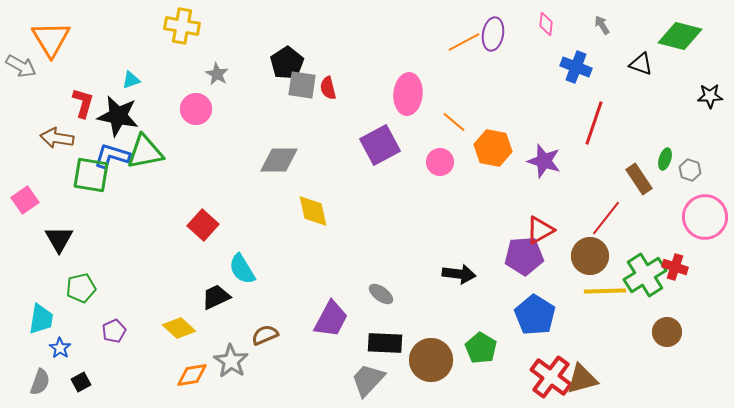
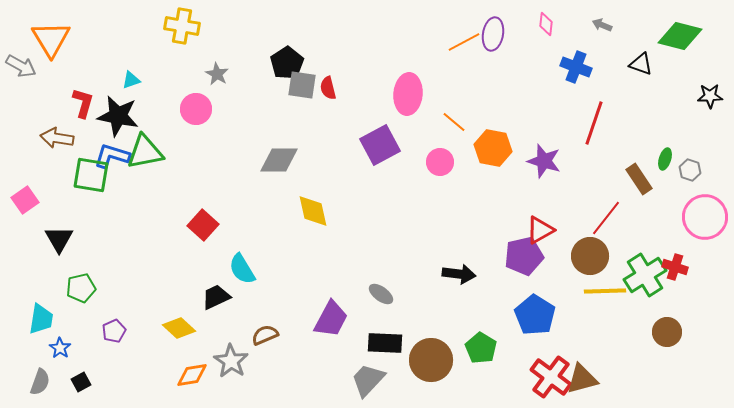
gray arrow at (602, 25): rotated 36 degrees counterclockwise
purple pentagon at (524, 256): rotated 9 degrees counterclockwise
